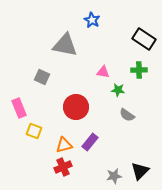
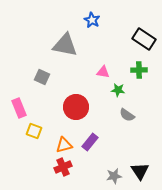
black triangle: rotated 18 degrees counterclockwise
